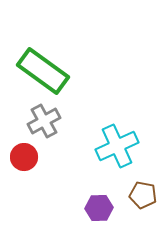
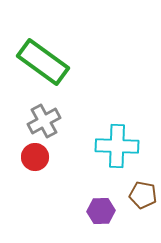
green rectangle: moved 9 px up
cyan cross: rotated 27 degrees clockwise
red circle: moved 11 px right
purple hexagon: moved 2 px right, 3 px down
